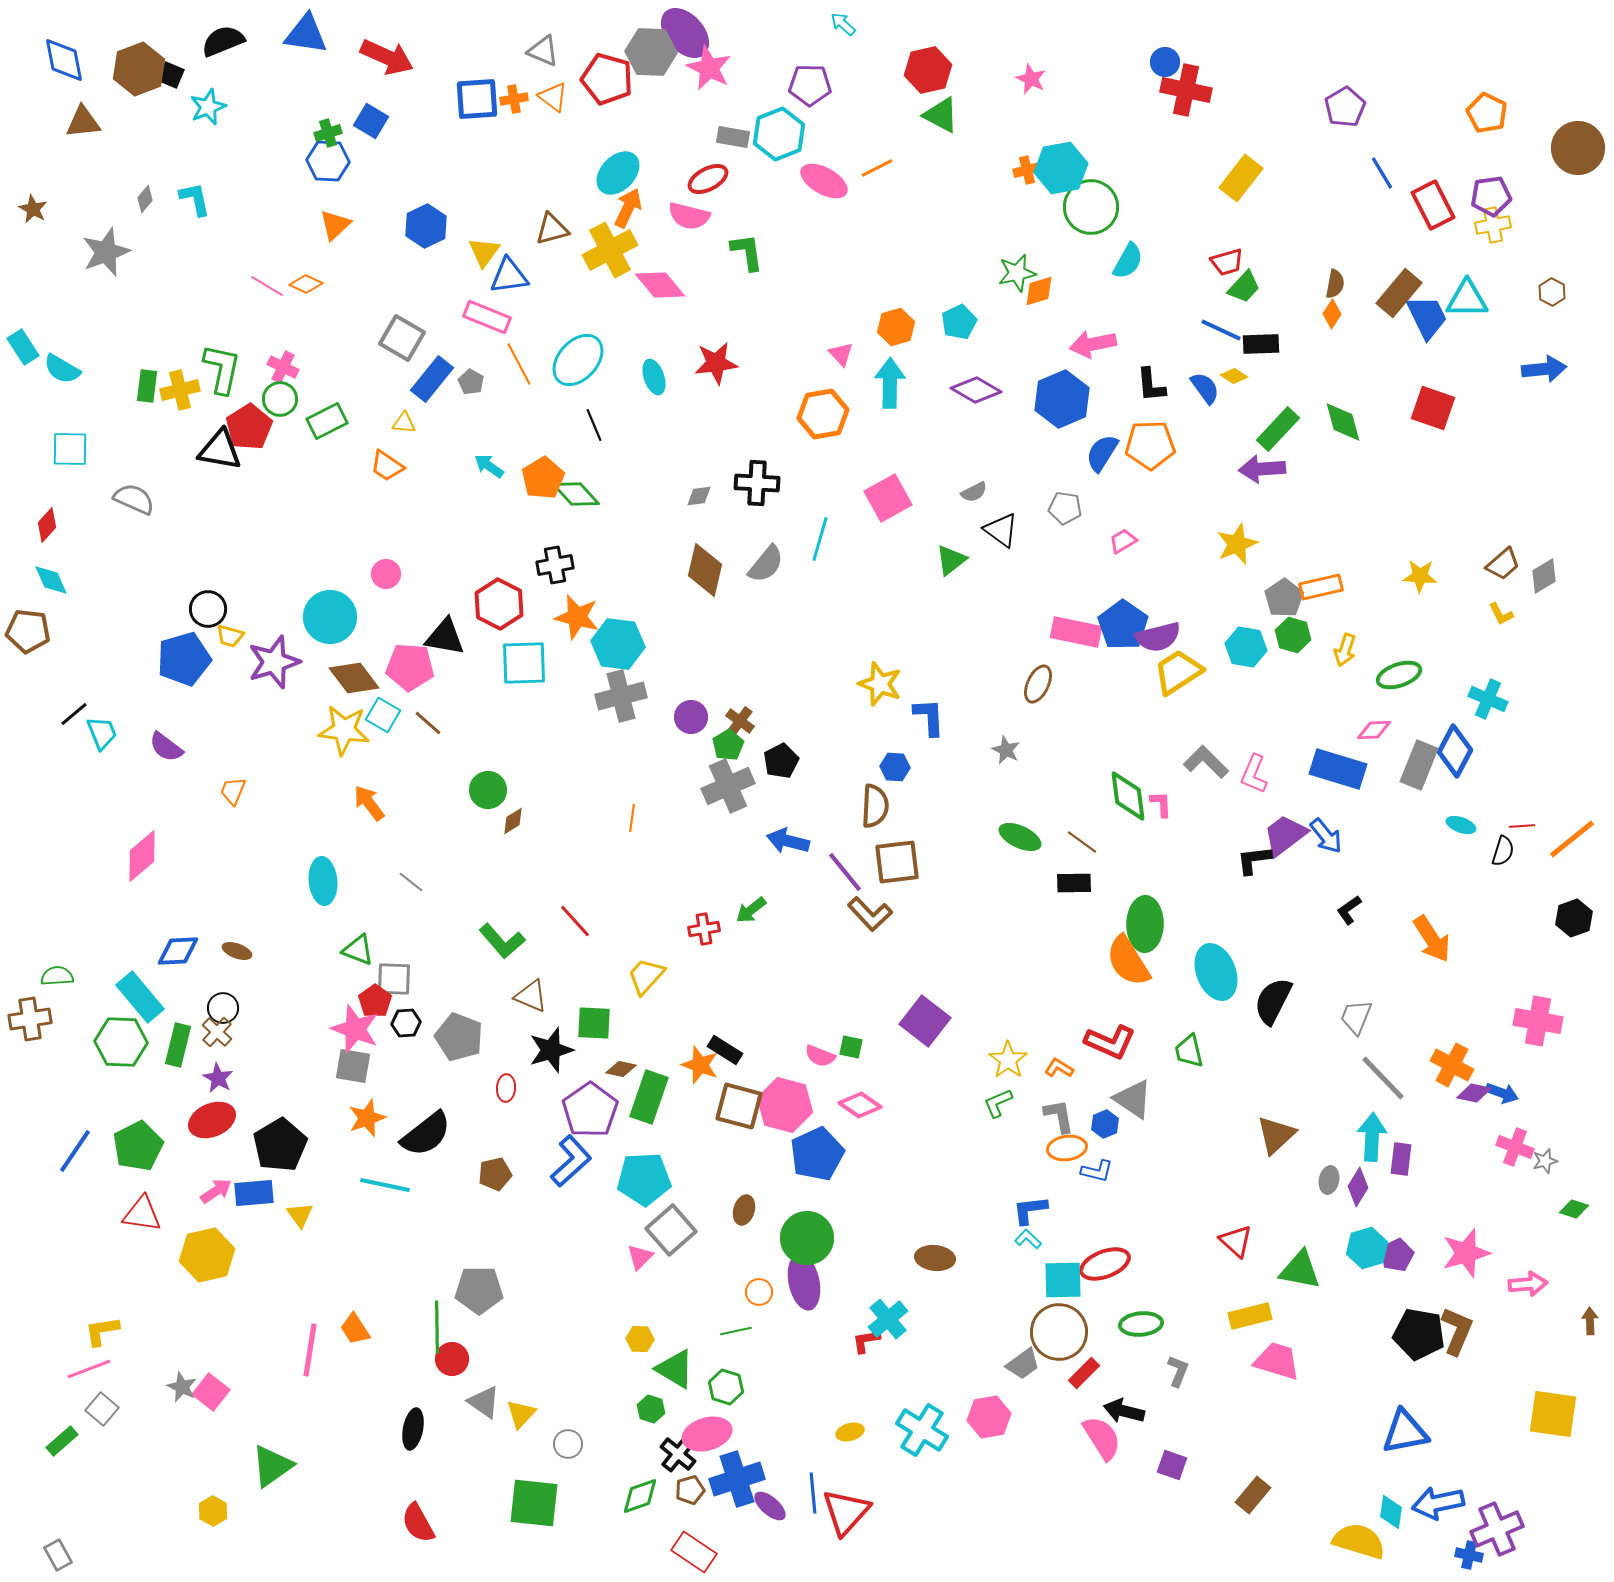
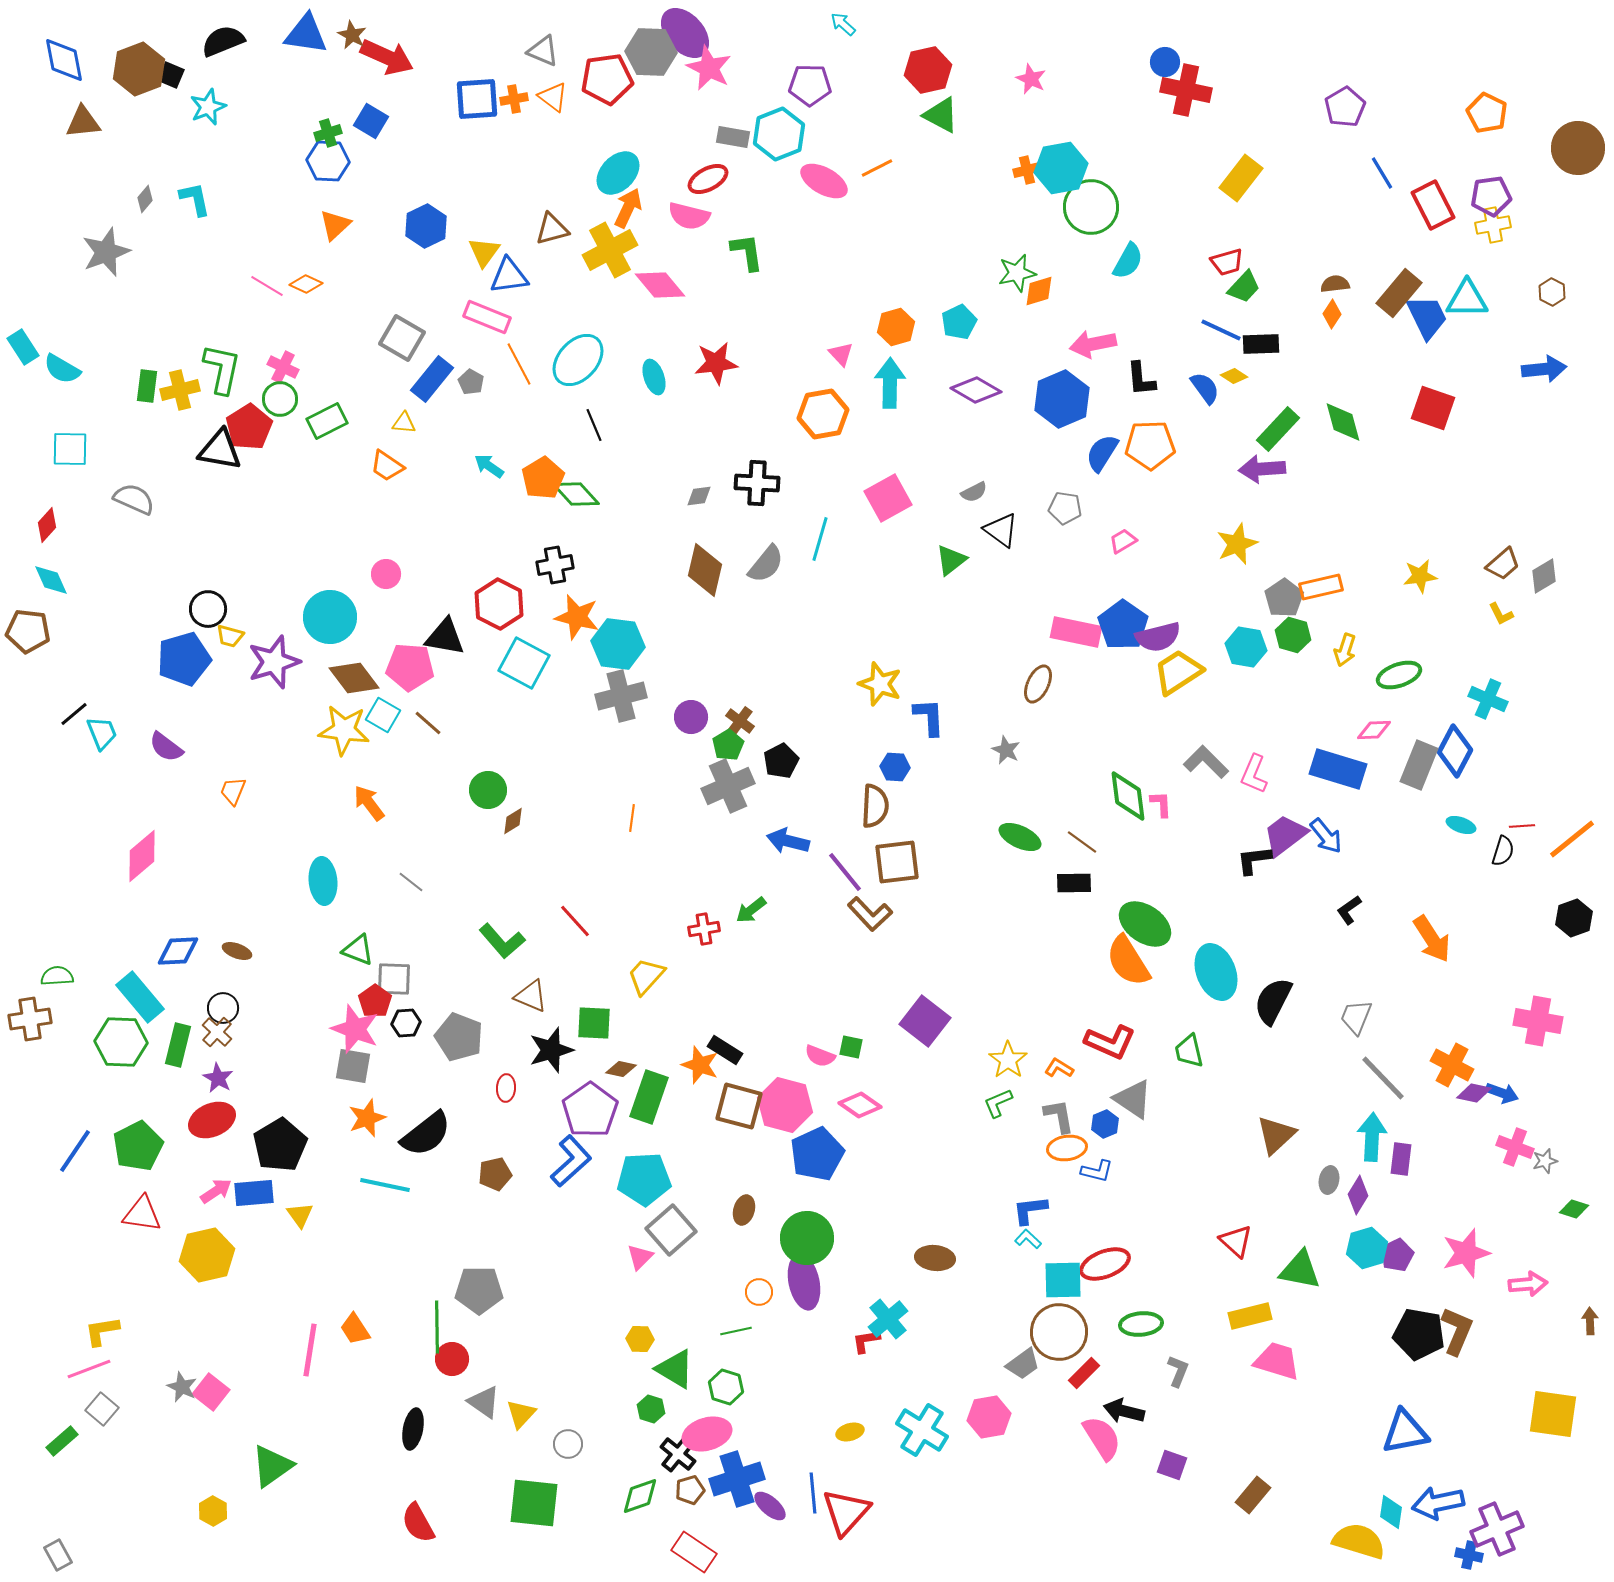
red pentagon at (607, 79): rotated 24 degrees counterclockwise
brown star at (33, 209): moved 319 px right, 174 px up
brown semicircle at (1335, 284): rotated 108 degrees counterclockwise
black L-shape at (1151, 385): moved 10 px left, 6 px up
yellow star at (1420, 576): rotated 12 degrees counterclockwise
cyan square at (524, 663): rotated 30 degrees clockwise
green ellipse at (1145, 924): rotated 56 degrees counterclockwise
purple diamond at (1358, 1187): moved 8 px down
